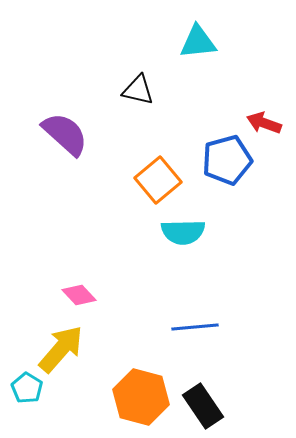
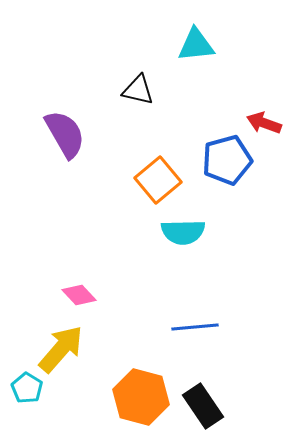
cyan triangle: moved 2 px left, 3 px down
purple semicircle: rotated 18 degrees clockwise
